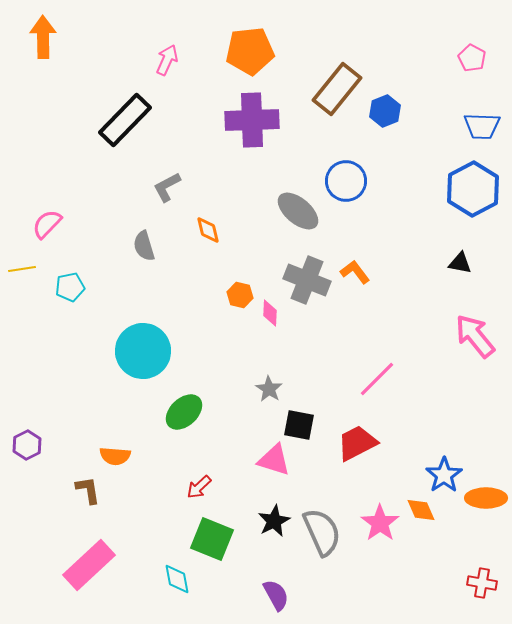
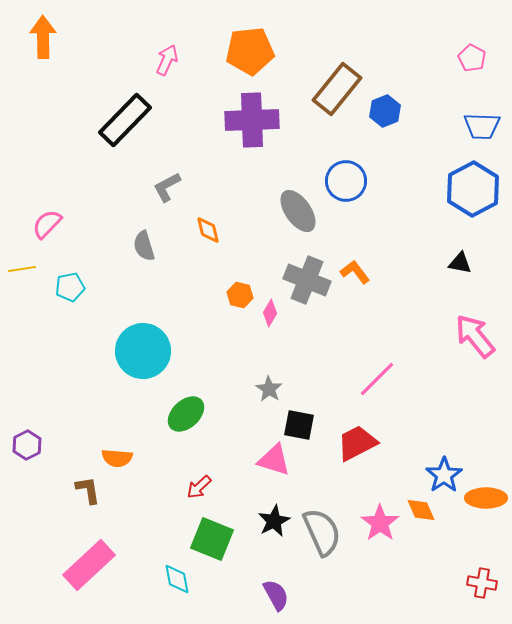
gray ellipse at (298, 211): rotated 15 degrees clockwise
pink diamond at (270, 313): rotated 28 degrees clockwise
green ellipse at (184, 412): moved 2 px right, 2 px down
orange semicircle at (115, 456): moved 2 px right, 2 px down
